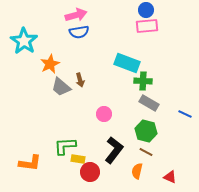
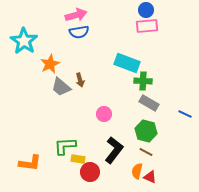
red triangle: moved 20 px left
